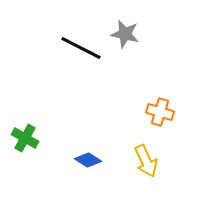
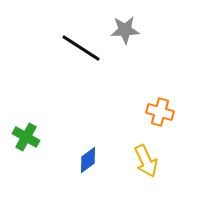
gray star: moved 4 px up; rotated 16 degrees counterclockwise
black line: rotated 6 degrees clockwise
green cross: moved 1 px right, 1 px up
blue diamond: rotated 68 degrees counterclockwise
